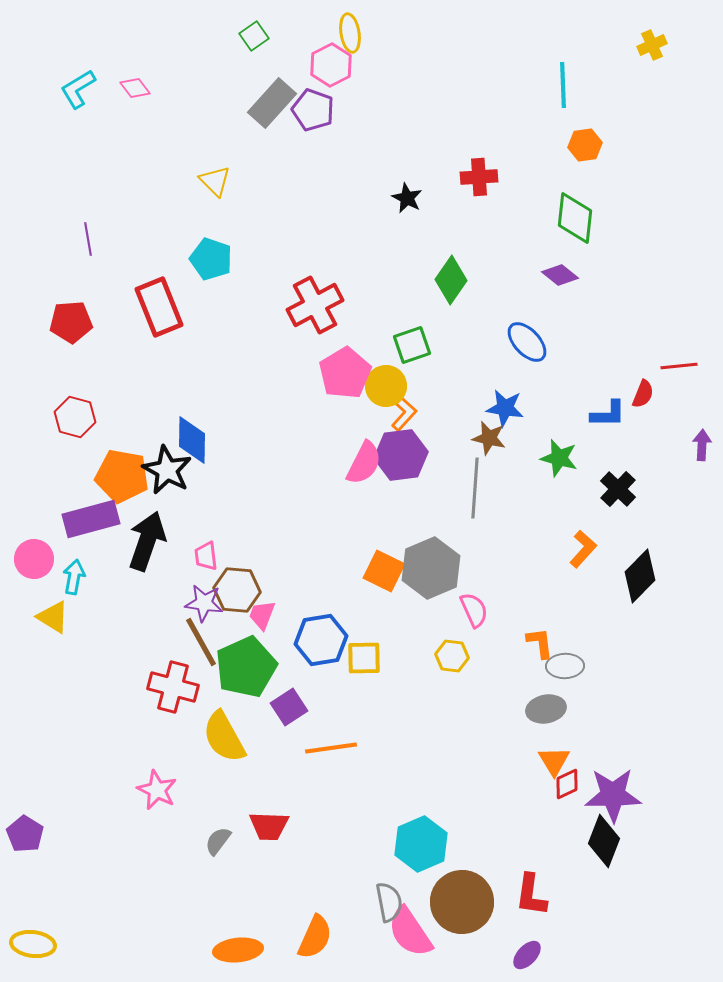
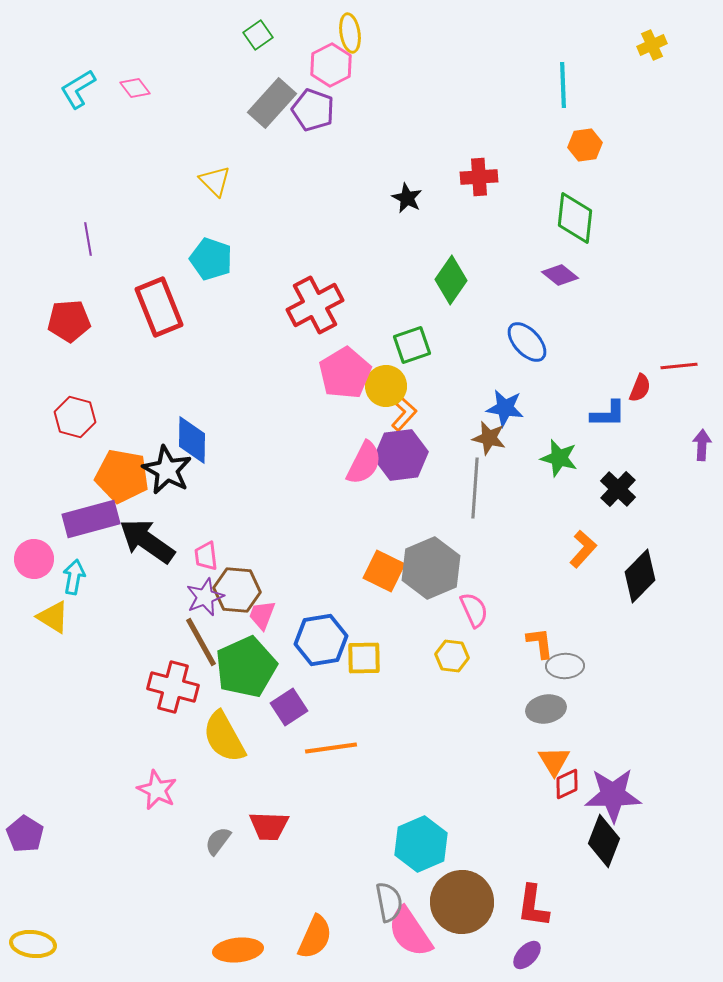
green square at (254, 36): moved 4 px right, 1 px up
red pentagon at (71, 322): moved 2 px left, 1 px up
red semicircle at (643, 394): moved 3 px left, 6 px up
black arrow at (147, 541): rotated 74 degrees counterclockwise
purple star at (204, 603): moved 1 px right, 6 px up; rotated 30 degrees counterclockwise
red L-shape at (531, 895): moved 2 px right, 11 px down
